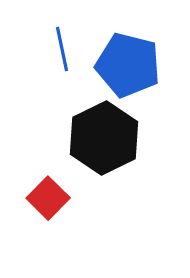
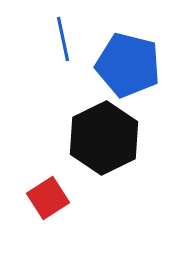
blue line: moved 1 px right, 10 px up
red square: rotated 12 degrees clockwise
